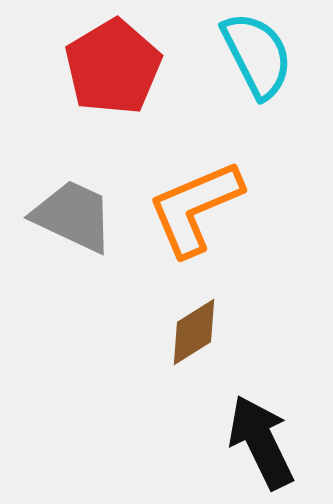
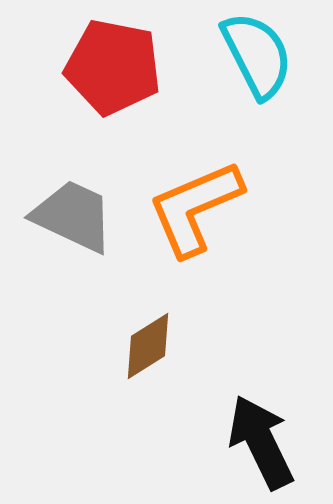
red pentagon: rotated 30 degrees counterclockwise
brown diamond: moved 46 px left, 14 px down
